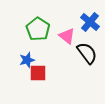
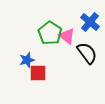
green pentagon: moved 12 px right, 4 px down
